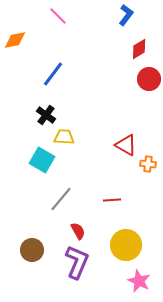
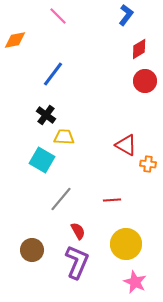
red circle: moved 4 px left, 2 px down
yellow circle: moved 1 px up
pink star: moved 4 px left, 1 px down
